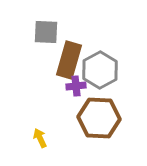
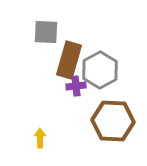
brown hexagon: moved 14 px right, 3 px down
yellow arrow: rotated 24 degrees clockwise
